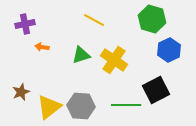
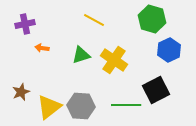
orange arrow: moved 1 px down
